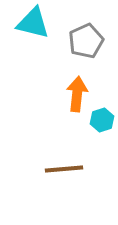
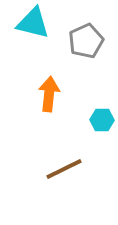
orange arrow: moved 28 px left
cyan hexagon: rotated 20 degrees clockwise
brown line: rotated 21 degrees counterclockwise
